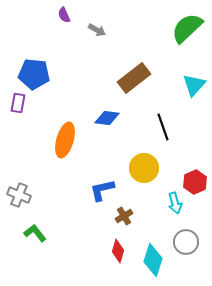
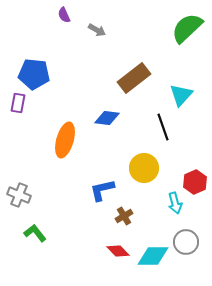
cyan triangle: moved 13 px left, 10 px down
red diamond: rotated 60 degrees counterclockwise
cyan diamond: moved 4 px up; rotated 72 degrees clockwise
